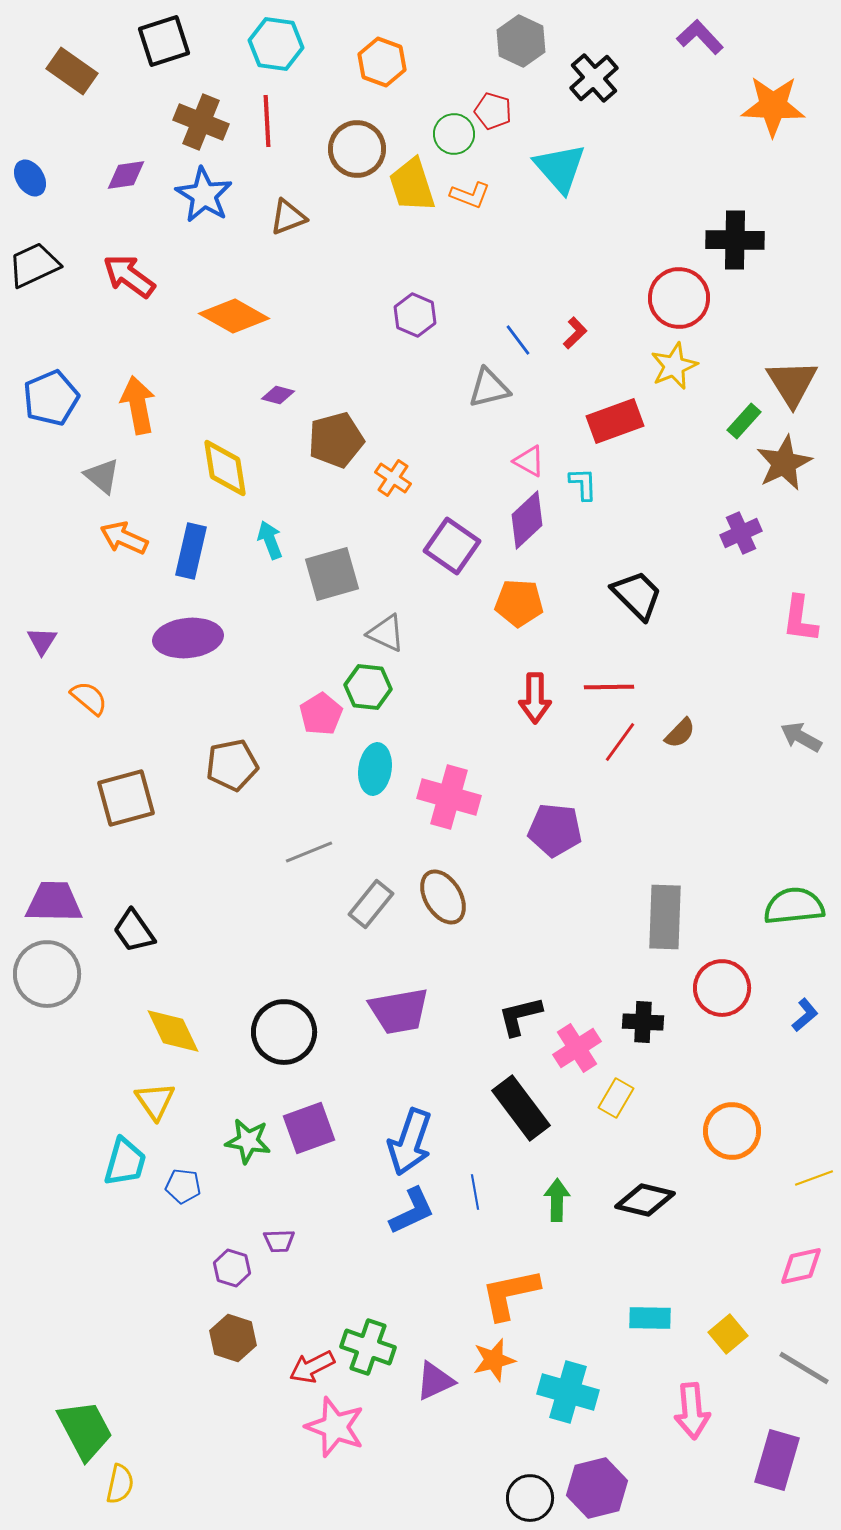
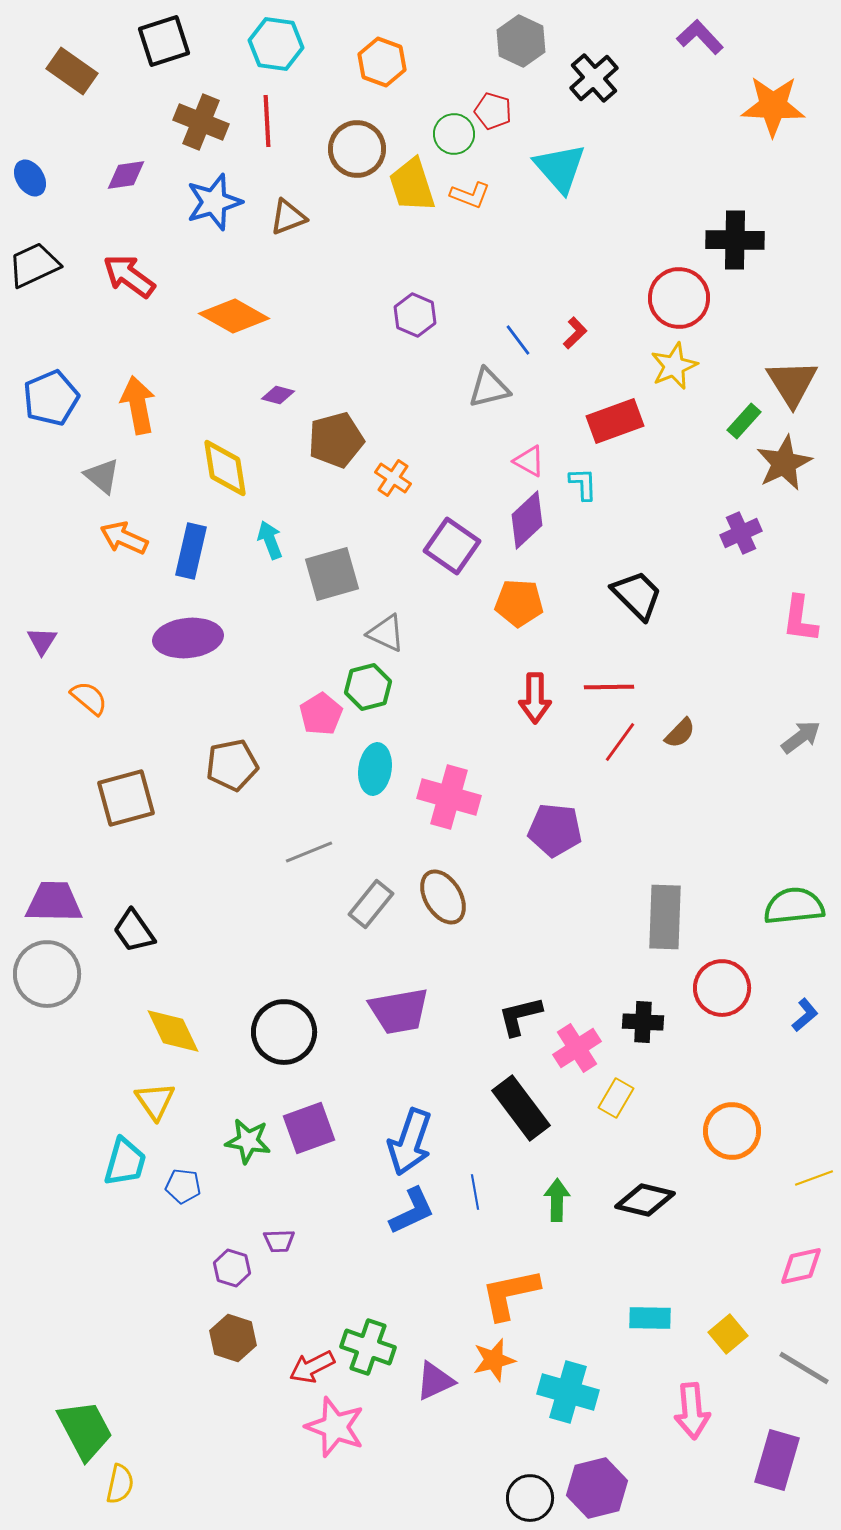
blue star at (204, 195): moved 10 px right, 7 px down; rotated 24 degrees clockwise
green hexagon at (368, 687): rotated 21 degrees counterclockwise
gray arrow at (801, 737): rotated 114 degrees clockwise
